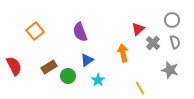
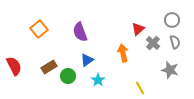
orange square: moved 4 px right, 2 px up
